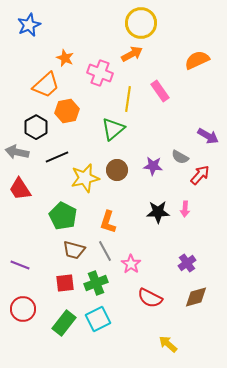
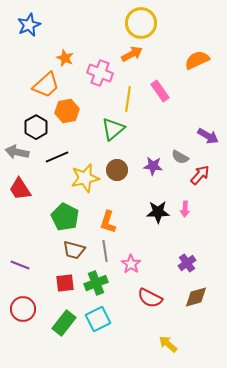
green pentagon: moved 2 px right, 1 px down
gray line: rotated 20 degrees clockwise
